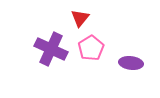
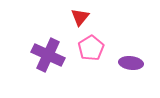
red triangle: moved 1 px up
purple cross: moved 3 px left, 6 px down
